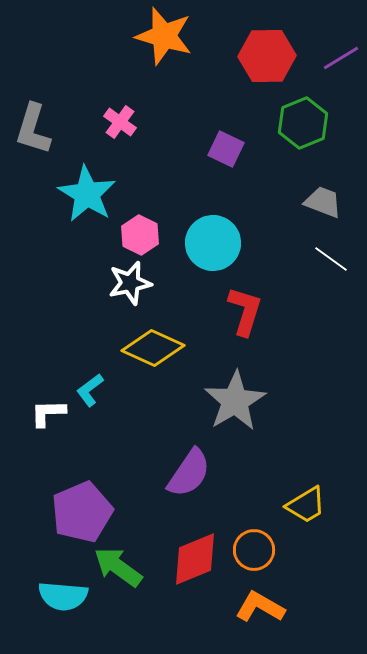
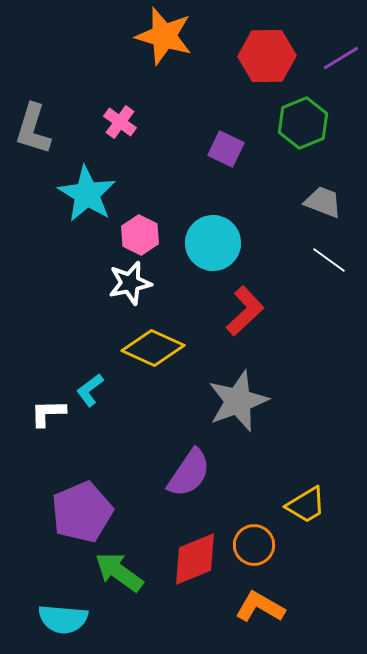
white line: moved 2 px left, 1 px down
red L-shape: rotated 30 degrees clockwise
gray star: moved 3 px right; rotated 10 degrees clockwise
orange circle: moved 5 px up
green arrow: moved 1 px right, 5 px down
cyan semicircle: moved 23 px down
